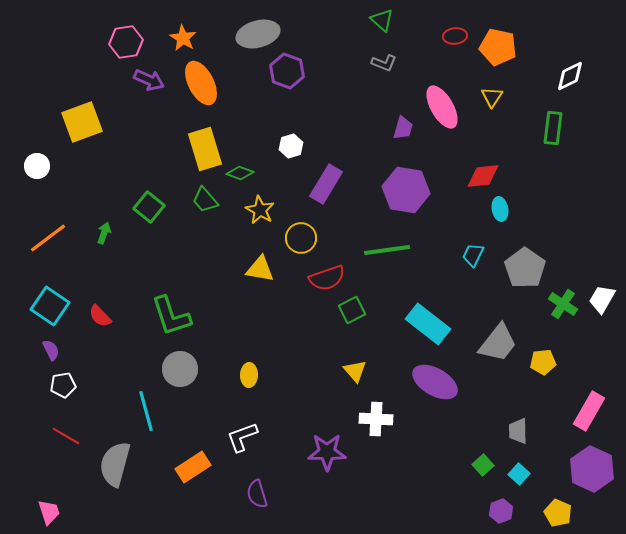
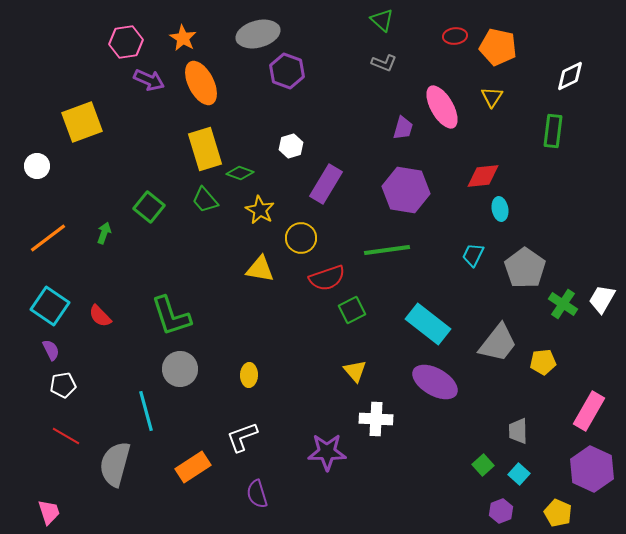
green rectangle at (553, 128): moved 3 px down
